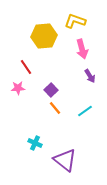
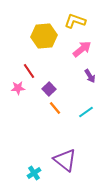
pink arrow: rotated 114 degrees counterclockwise
red line: moved 3 px right, 4 px down
purple square: moved 2 px left, 1 px up
cyan line: moved 1 px right, 1 px down
cyan cross: moved 1 px left, 30 px down; rotated 32 degrees clockwise
